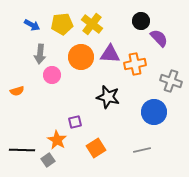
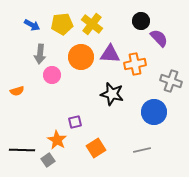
black star: moved 4 px right, 3 px up
